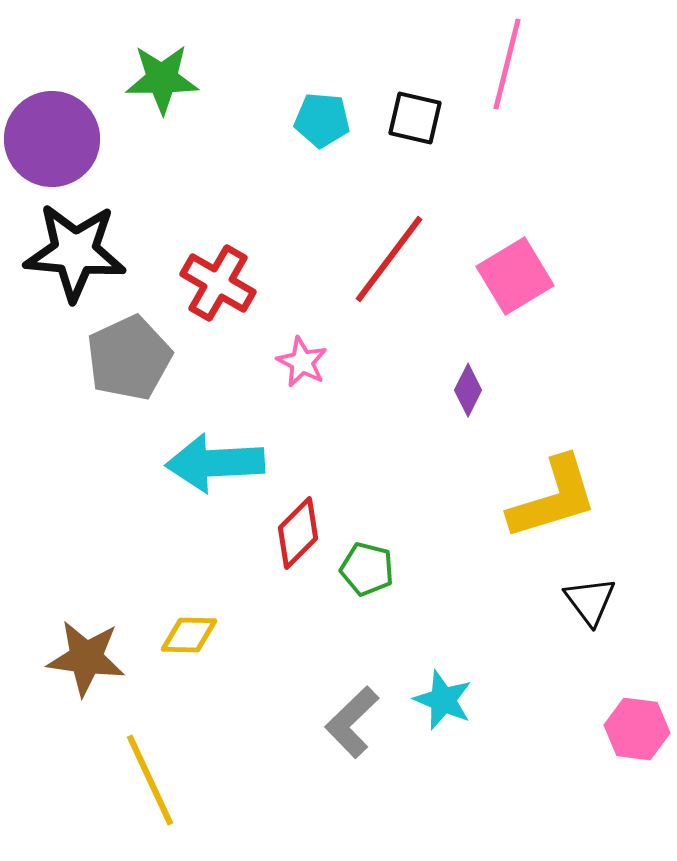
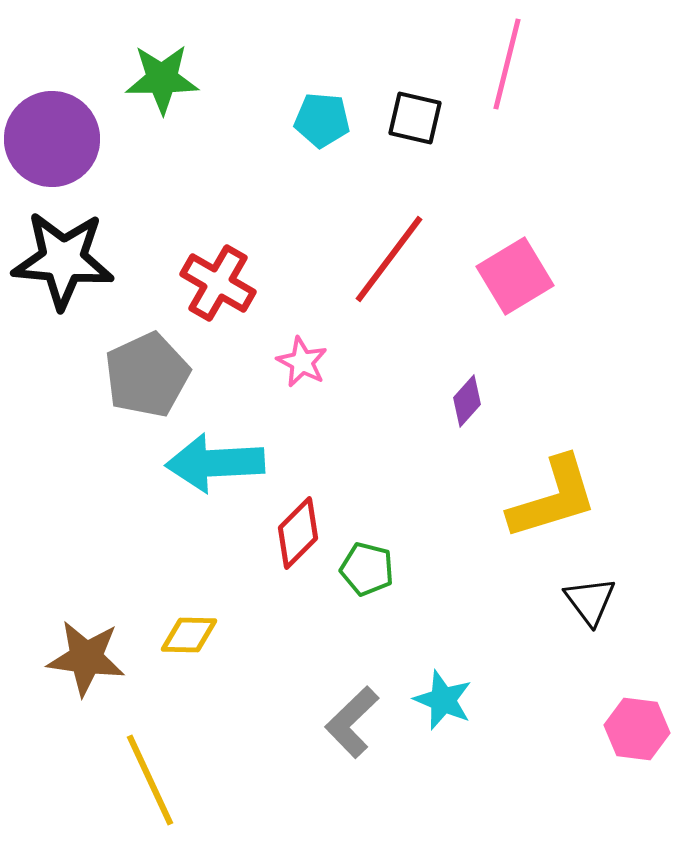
black star: moved 12 px left, 8 px down
gray pentagon: moved 18 px right, 17 px down
purple diamond: moved 1 px left, 11 px down; rotated 15 degrees clockwise
